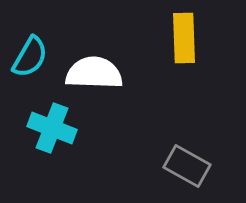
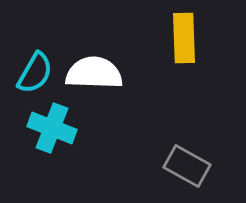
cyan semicircle: moved 5 px right, 16 px down
